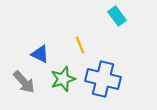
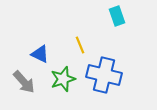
cyan rectangle: rotated 18 degrees clockwise
blue cross: moved 1 px right, 4 px up
